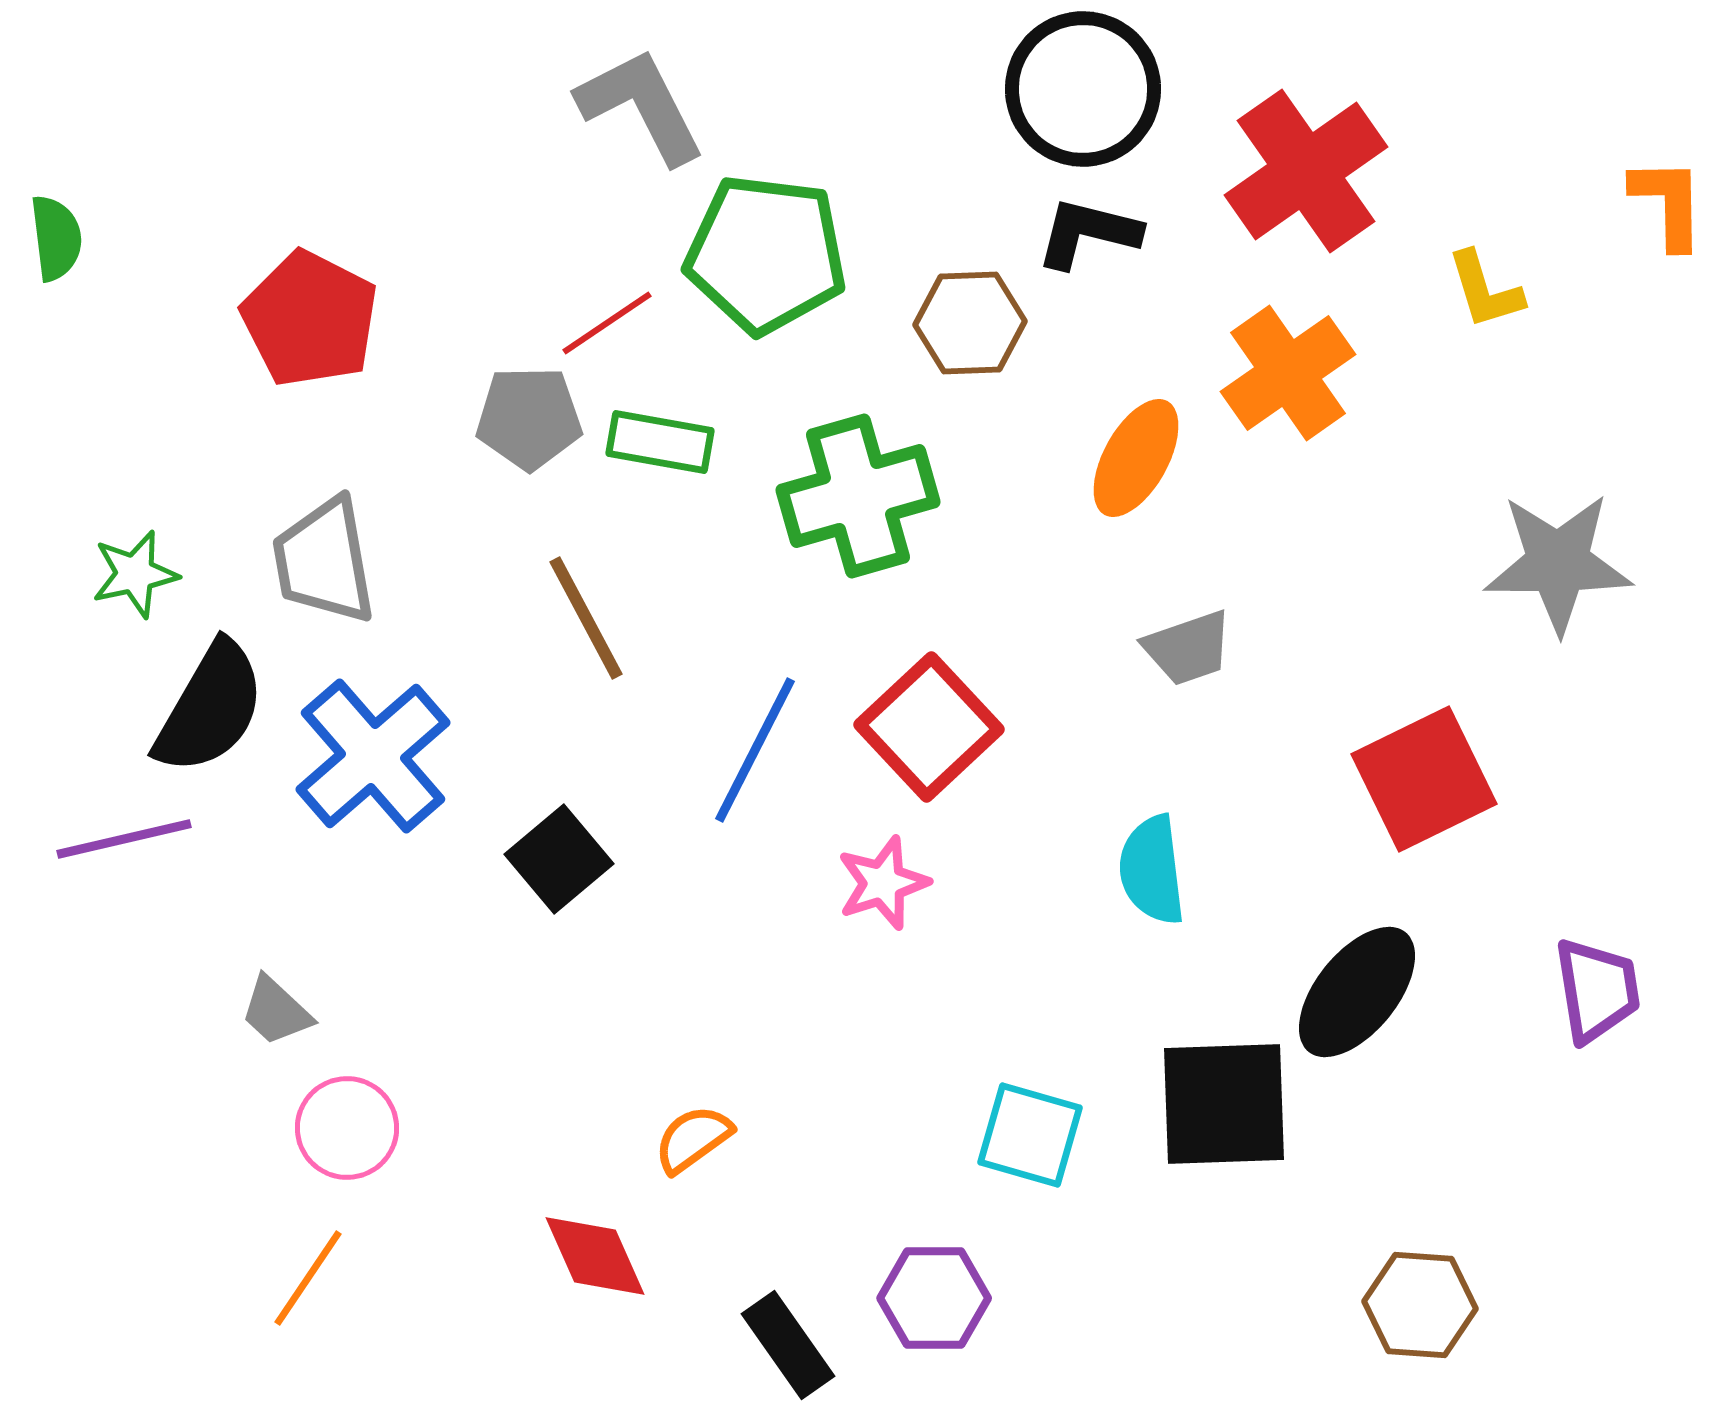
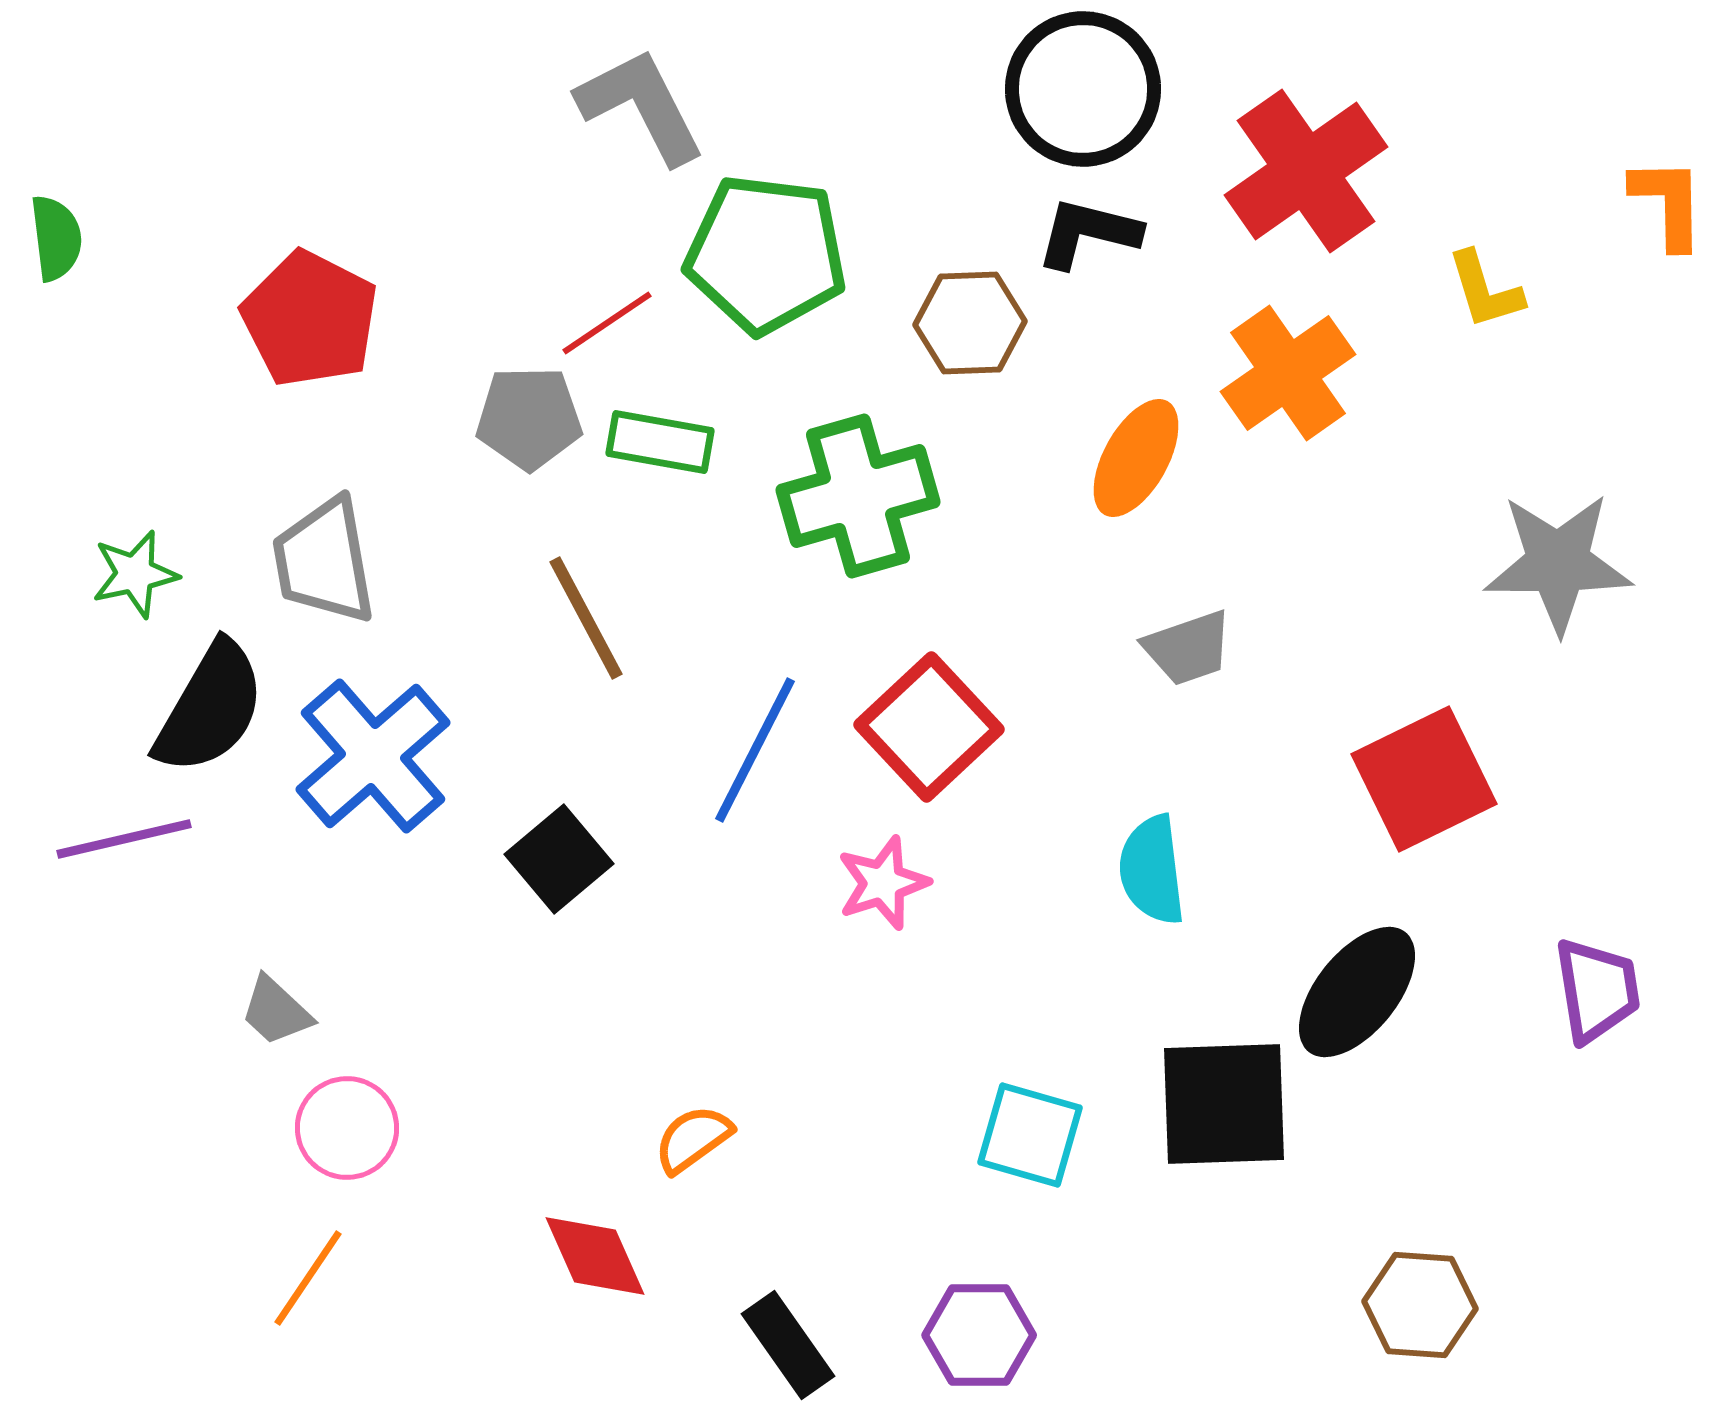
purple hexagon at (934, 1298): moved 45 px right, 37 px down
